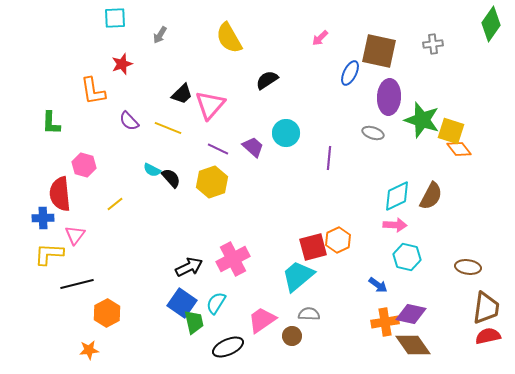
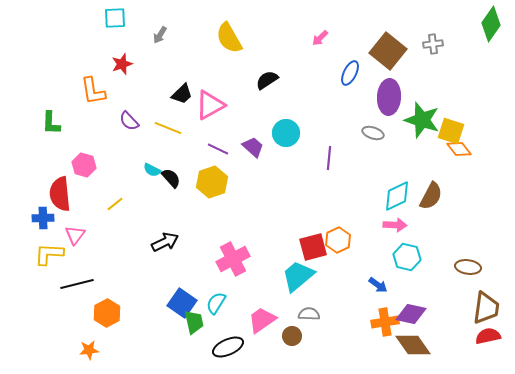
brown square at (379, 51): moved 9 px right; rotated 27 degrees clockwise
pink triangle at (210, 105): rotated 20 degrees clockwise
black arrow at (189, 267): moved 24 px left, 25 px up
